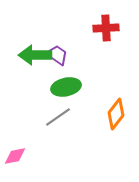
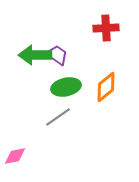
orange diamond: moved 10 px left, 27 px up; rotated 12 degrees clockwise
